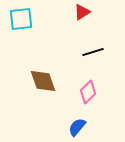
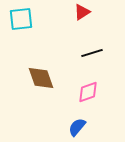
black line: moved 1 px left, 1 px down
brown diamond: moved 2 px left, 3 px up
pink diamond: rotated 25 degrees clockwise
